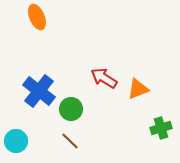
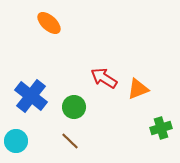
orange ellipse: moved 12 px right, 6 px down; rotated 25 degrees counterclockwise
blue cross: moved 8 px left, 5 px down
green circle: moved 3 px right, 2 px up
